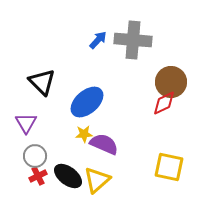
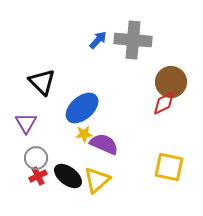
blue ellipse: moved 5 px left, 6 px down
gray circle: moved 1 px right, 2 px down
